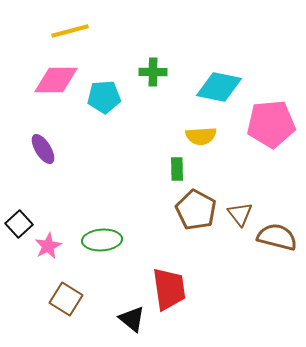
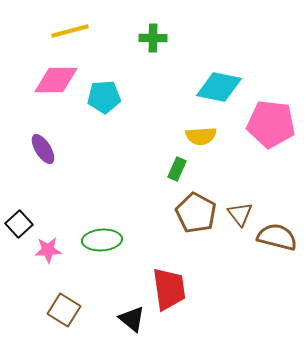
green cross: moved 34 px up
pink pentagon: rotated 12 degrees clockwise
green rectangle: rotated 25 degrees clockwise
brown pentagon: moved 3 px down
pink star: moved 4 px down; rotated 24 degrees clockwise
brown square: moved 2 px left, 11 px down
